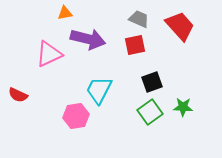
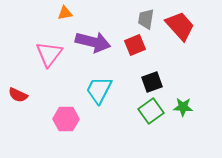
gray trapezoid: moved 7 px right; rotated 105 degrees counterclockwise
purple arrow: moved 5 px right, 3 px down
red square: rotated 10 degrees counterclockwise
pink triangle: rotated 28 degrees counterclockwise
green square: moved 1 px right, 1 px up
pink hexagon: moved 10 px left, 3 px down; rotated 10 degrees clockwise
